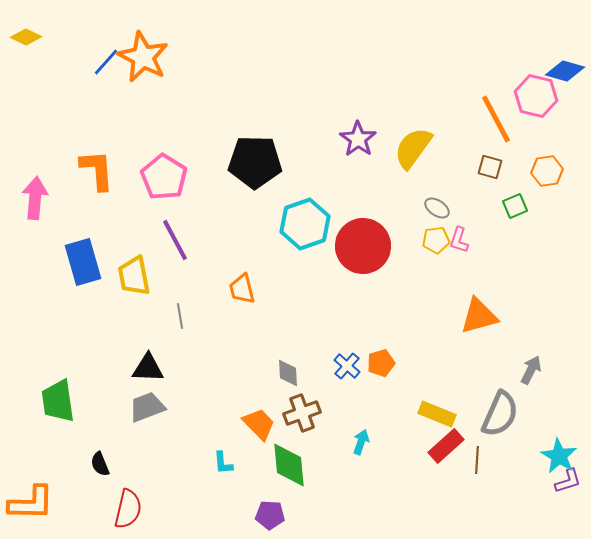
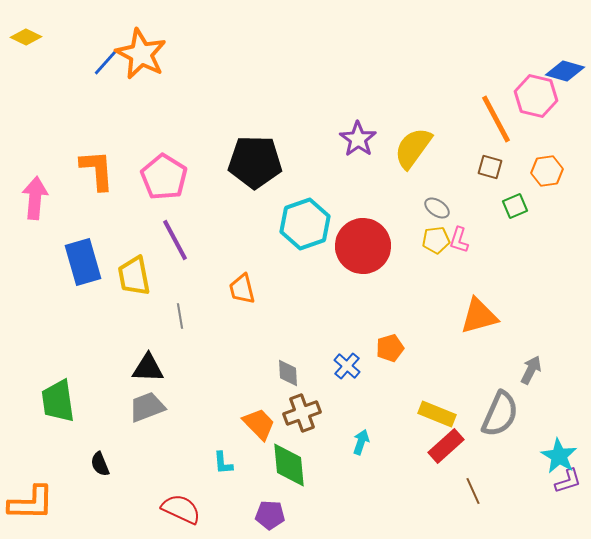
orange star at (143, 57): moved 2 px left, 3 px up
orange pentagon at (381, 363): moved 9 px right, 15 px up
brown line at (477, 460): moved 4 px left, 31 px down; rotated 28 degrees counterclockwise
red semicircle at (128, 509): moved 53 px right; rotated 78 degrees counterclockwise
